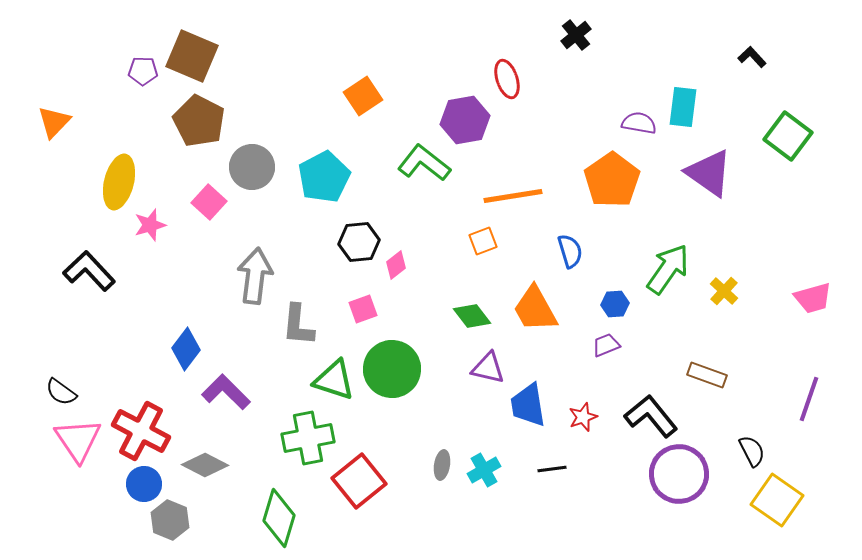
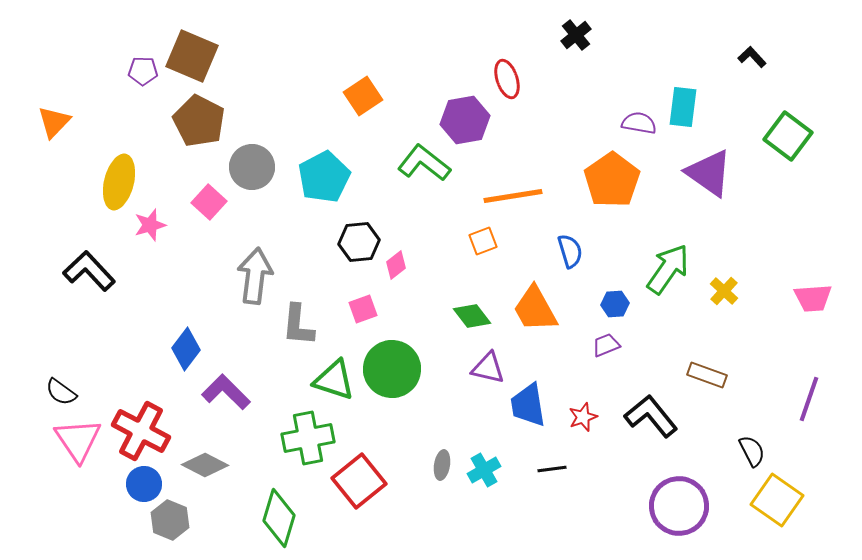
pink trapezoid at (813, 298): rotated 12 degrees clockwise
purple circle at (679, 474): moved 32 px down
